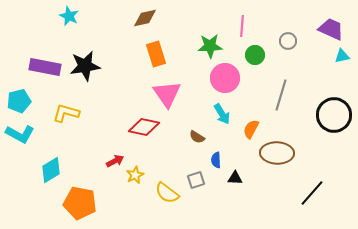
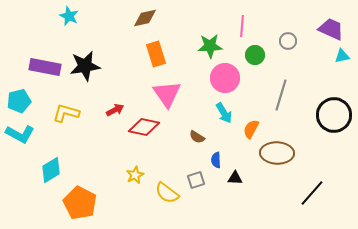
cyan arrow: moved 2 px right, 1 px up
red arrow: moved 51 px up
orange pentagon: rotated 16 degrees clockwise
